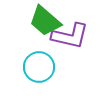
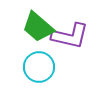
green trapezoid: moved 7 px left, 6 px down
